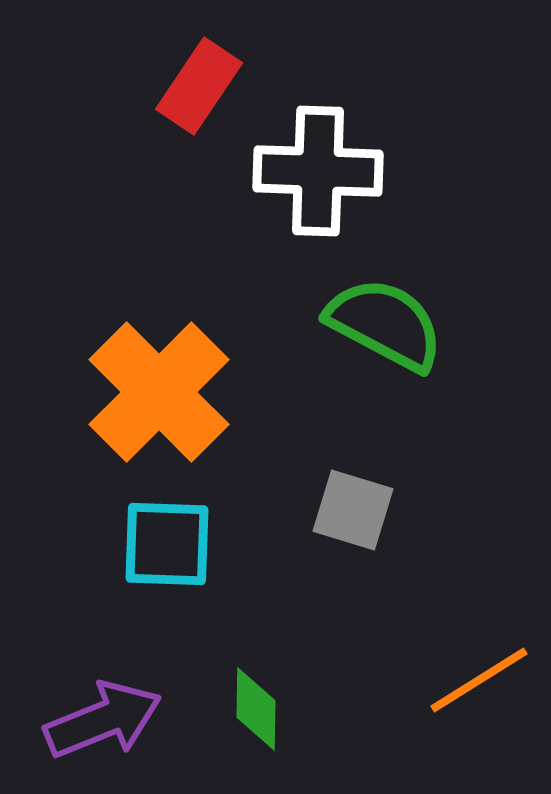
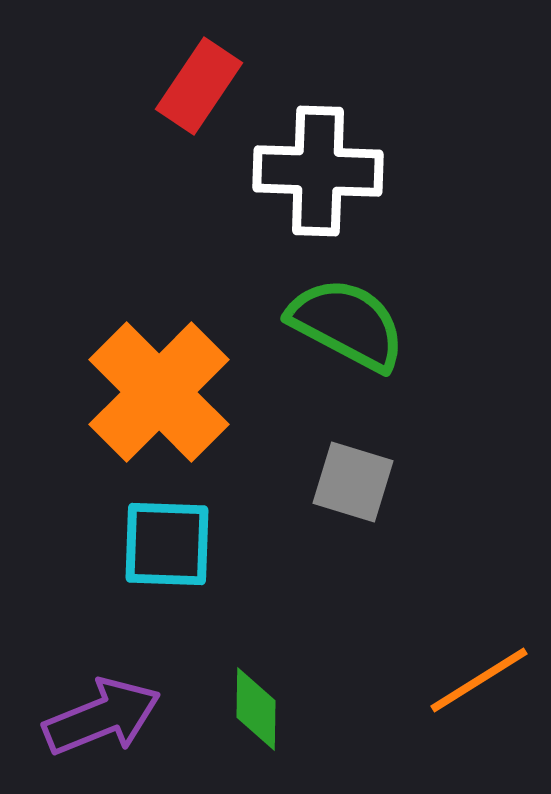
green semicircle: moved 38 px left
gray square: moved 28 px up
purple arrow: moved 1 px left, 3 px up
